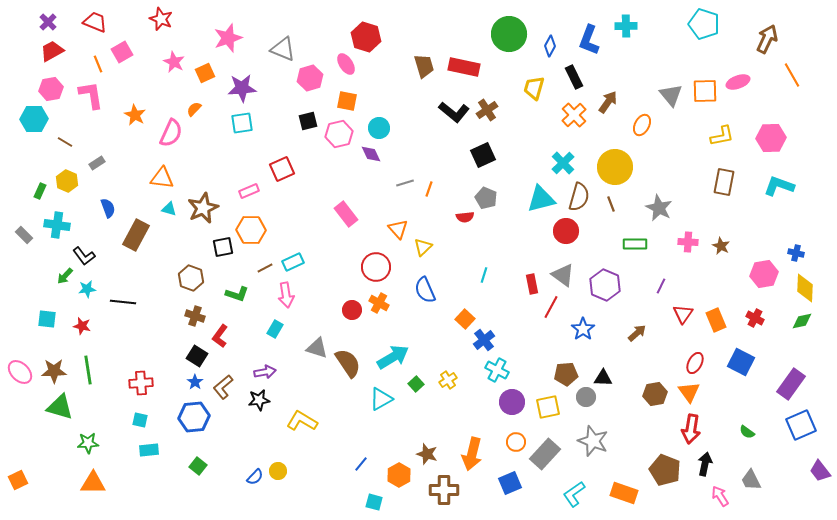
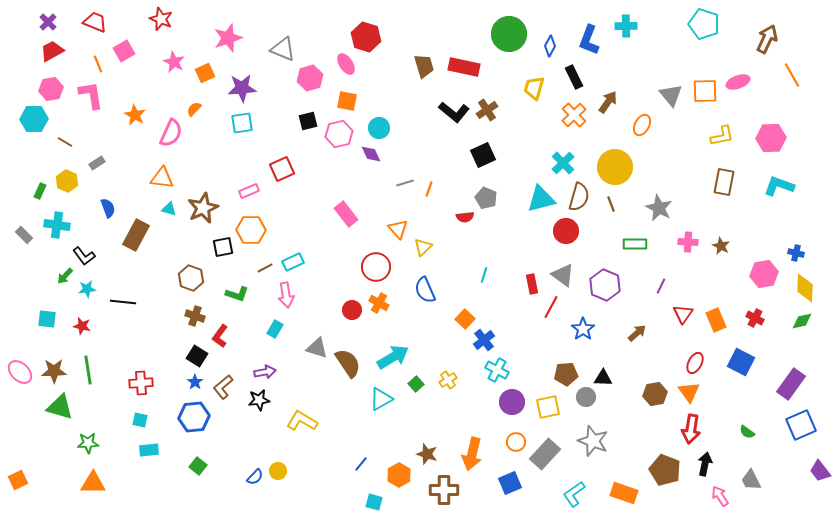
pink square at (122, 52): moved 2 px right, 1 px up
